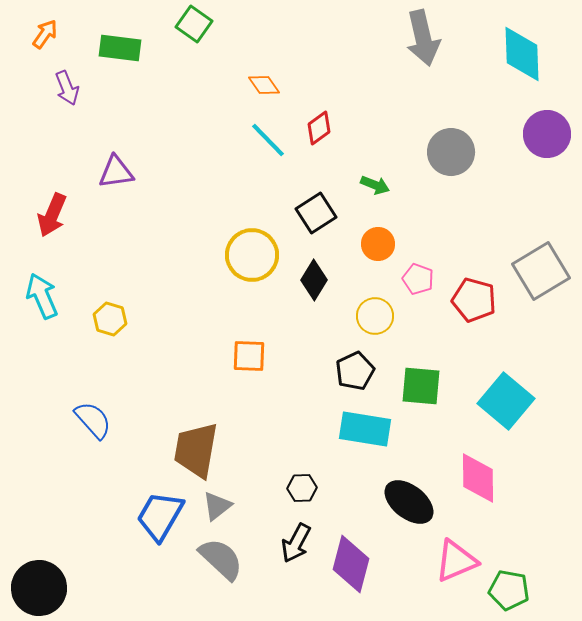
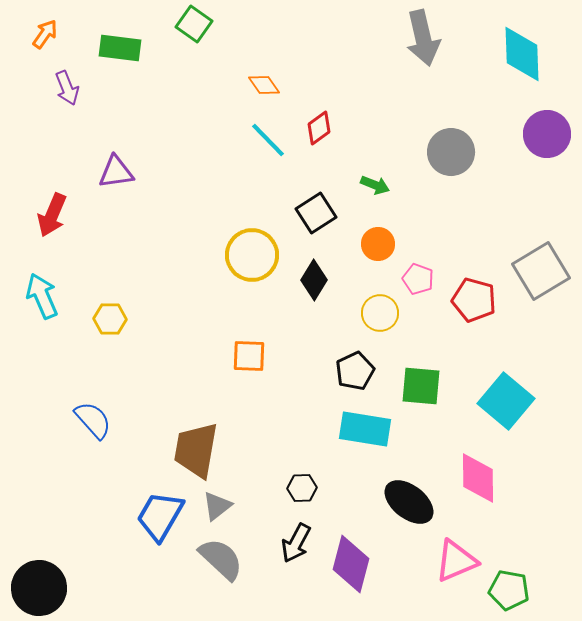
yellow circle at (375, 316): moved 5 px right, 3 px up
yellow hexagon at (110, 319): rotated 16 degrees counterclockwise
